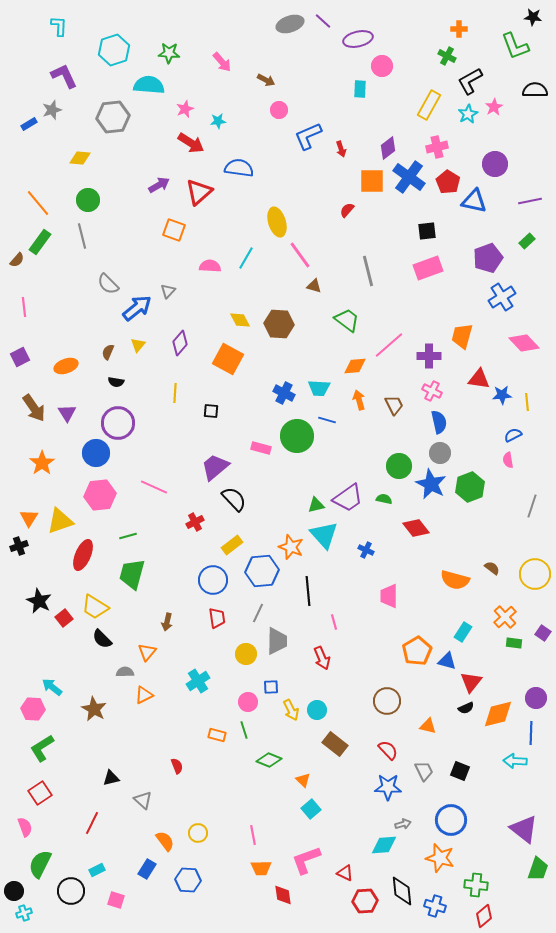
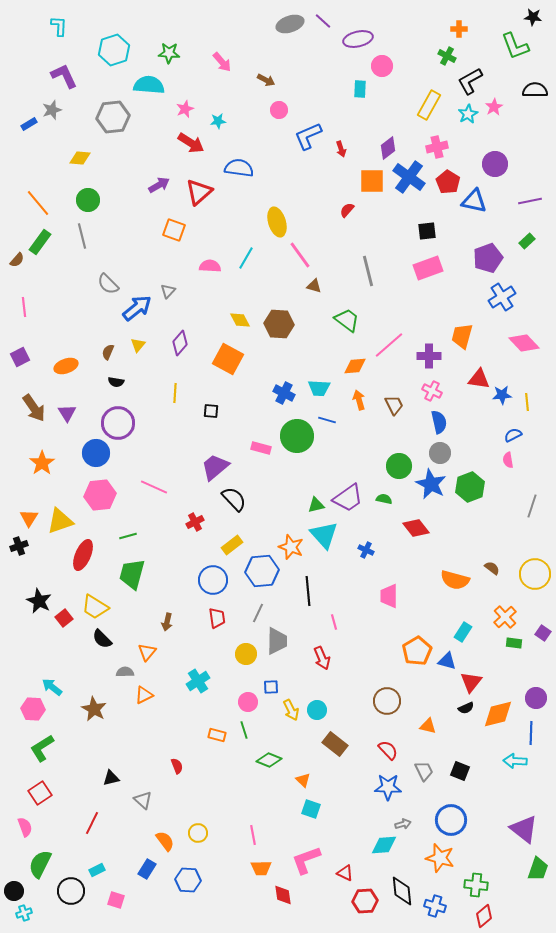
cyan square at (311, 809): rotated 30 degrees counterclockwise
